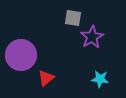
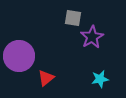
purple circle: moved 2 px left, 1 px down
cyan star: rotated 18 degrees counterclockwise
